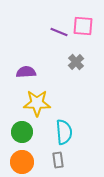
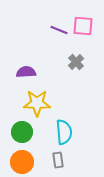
purple line: moved 2 px up
